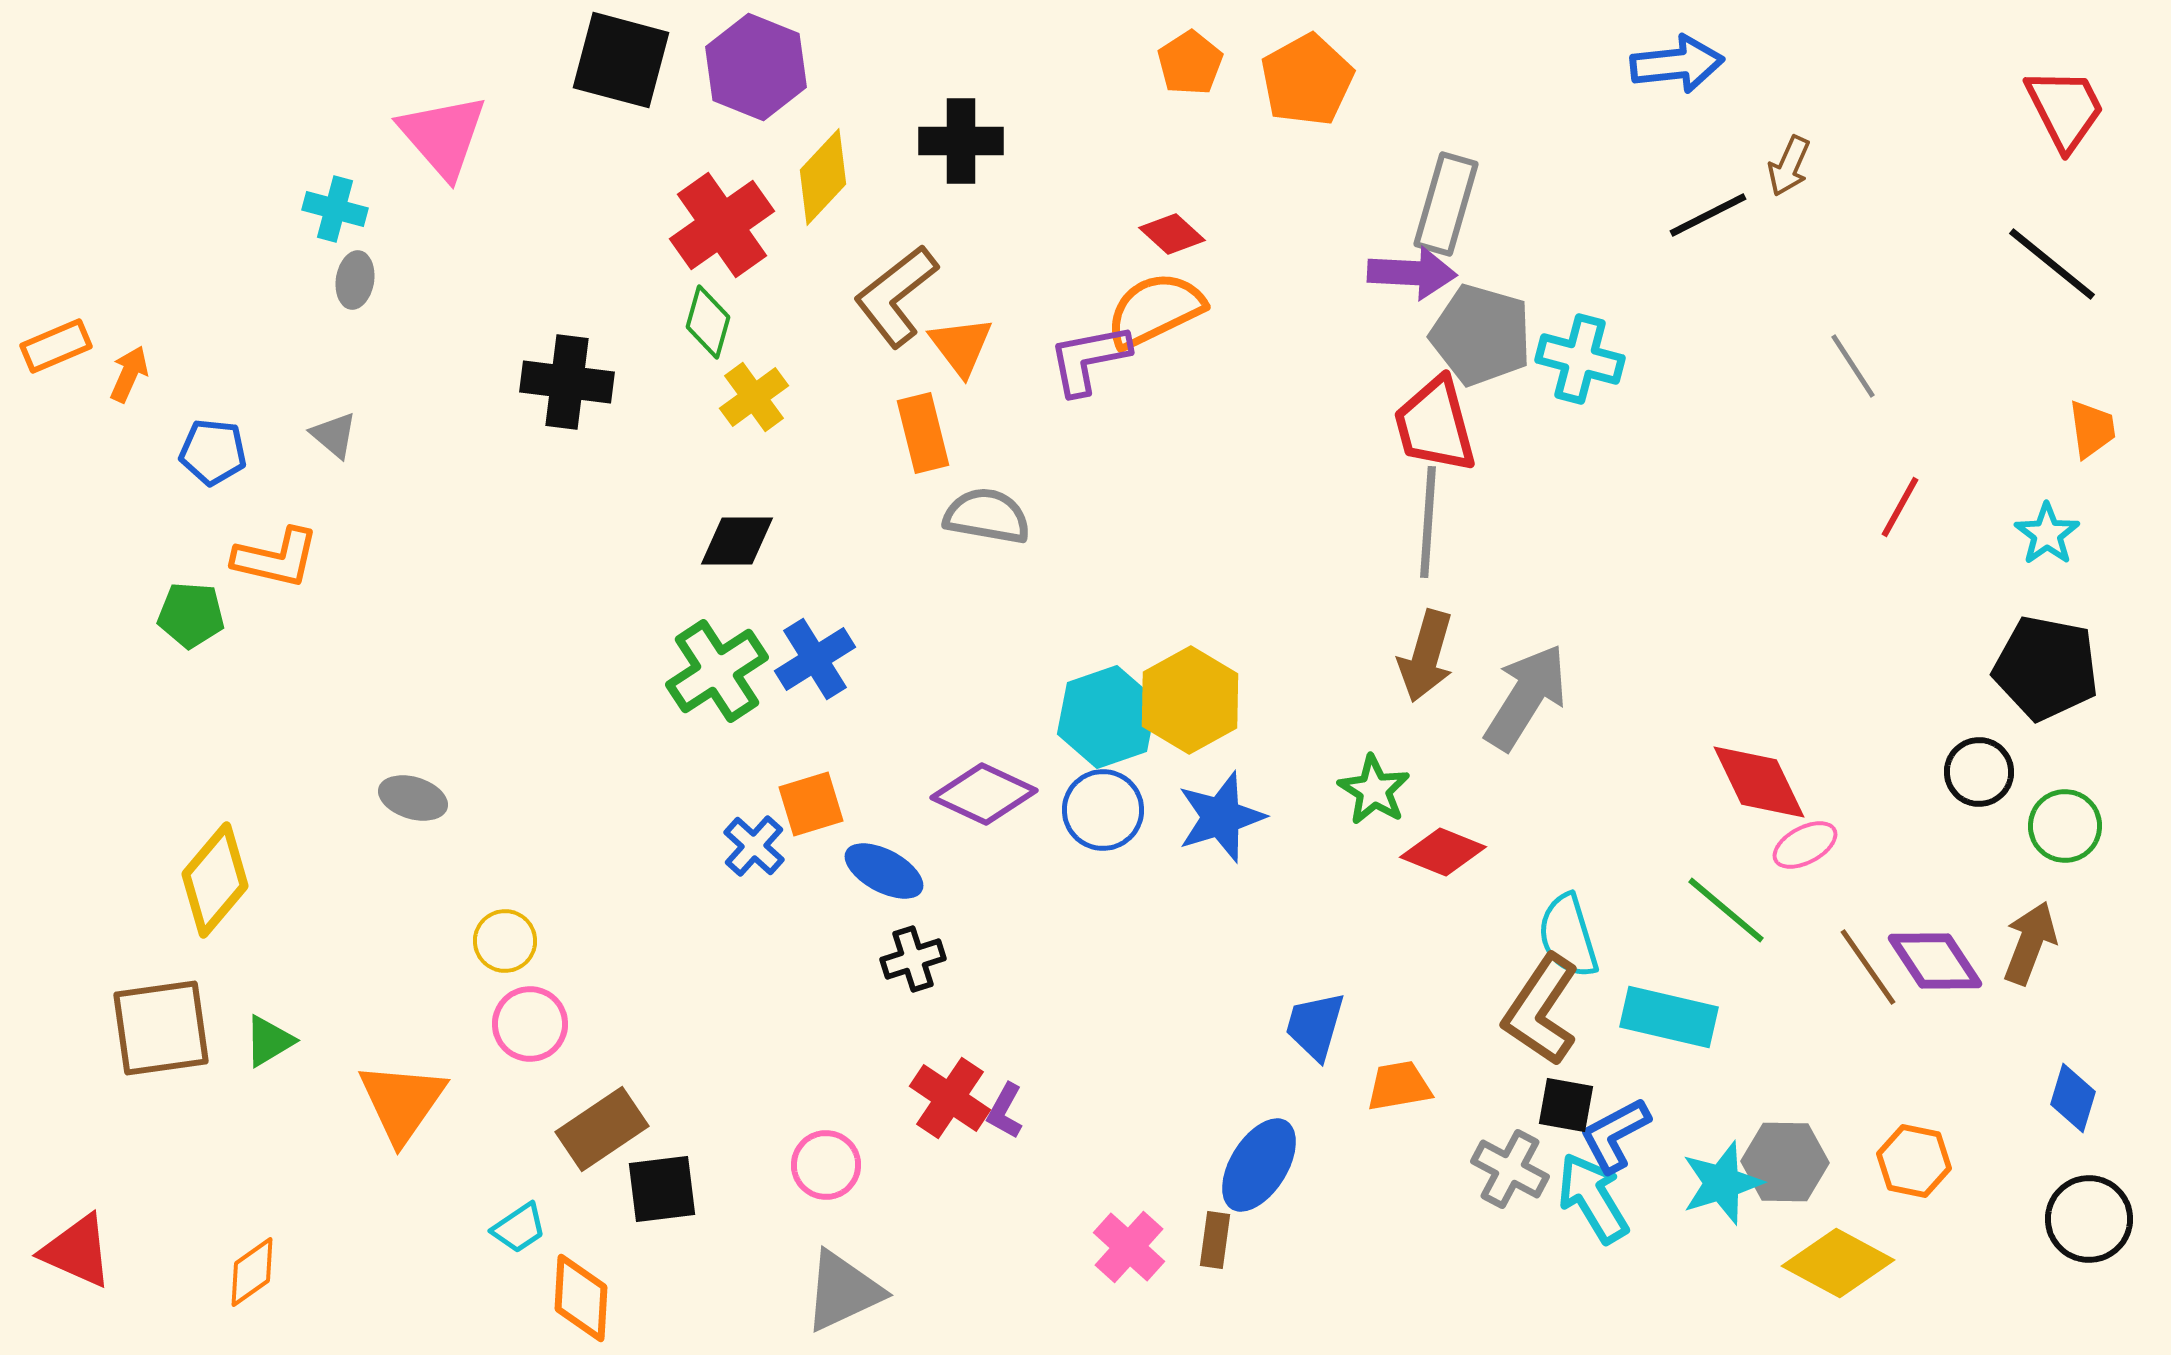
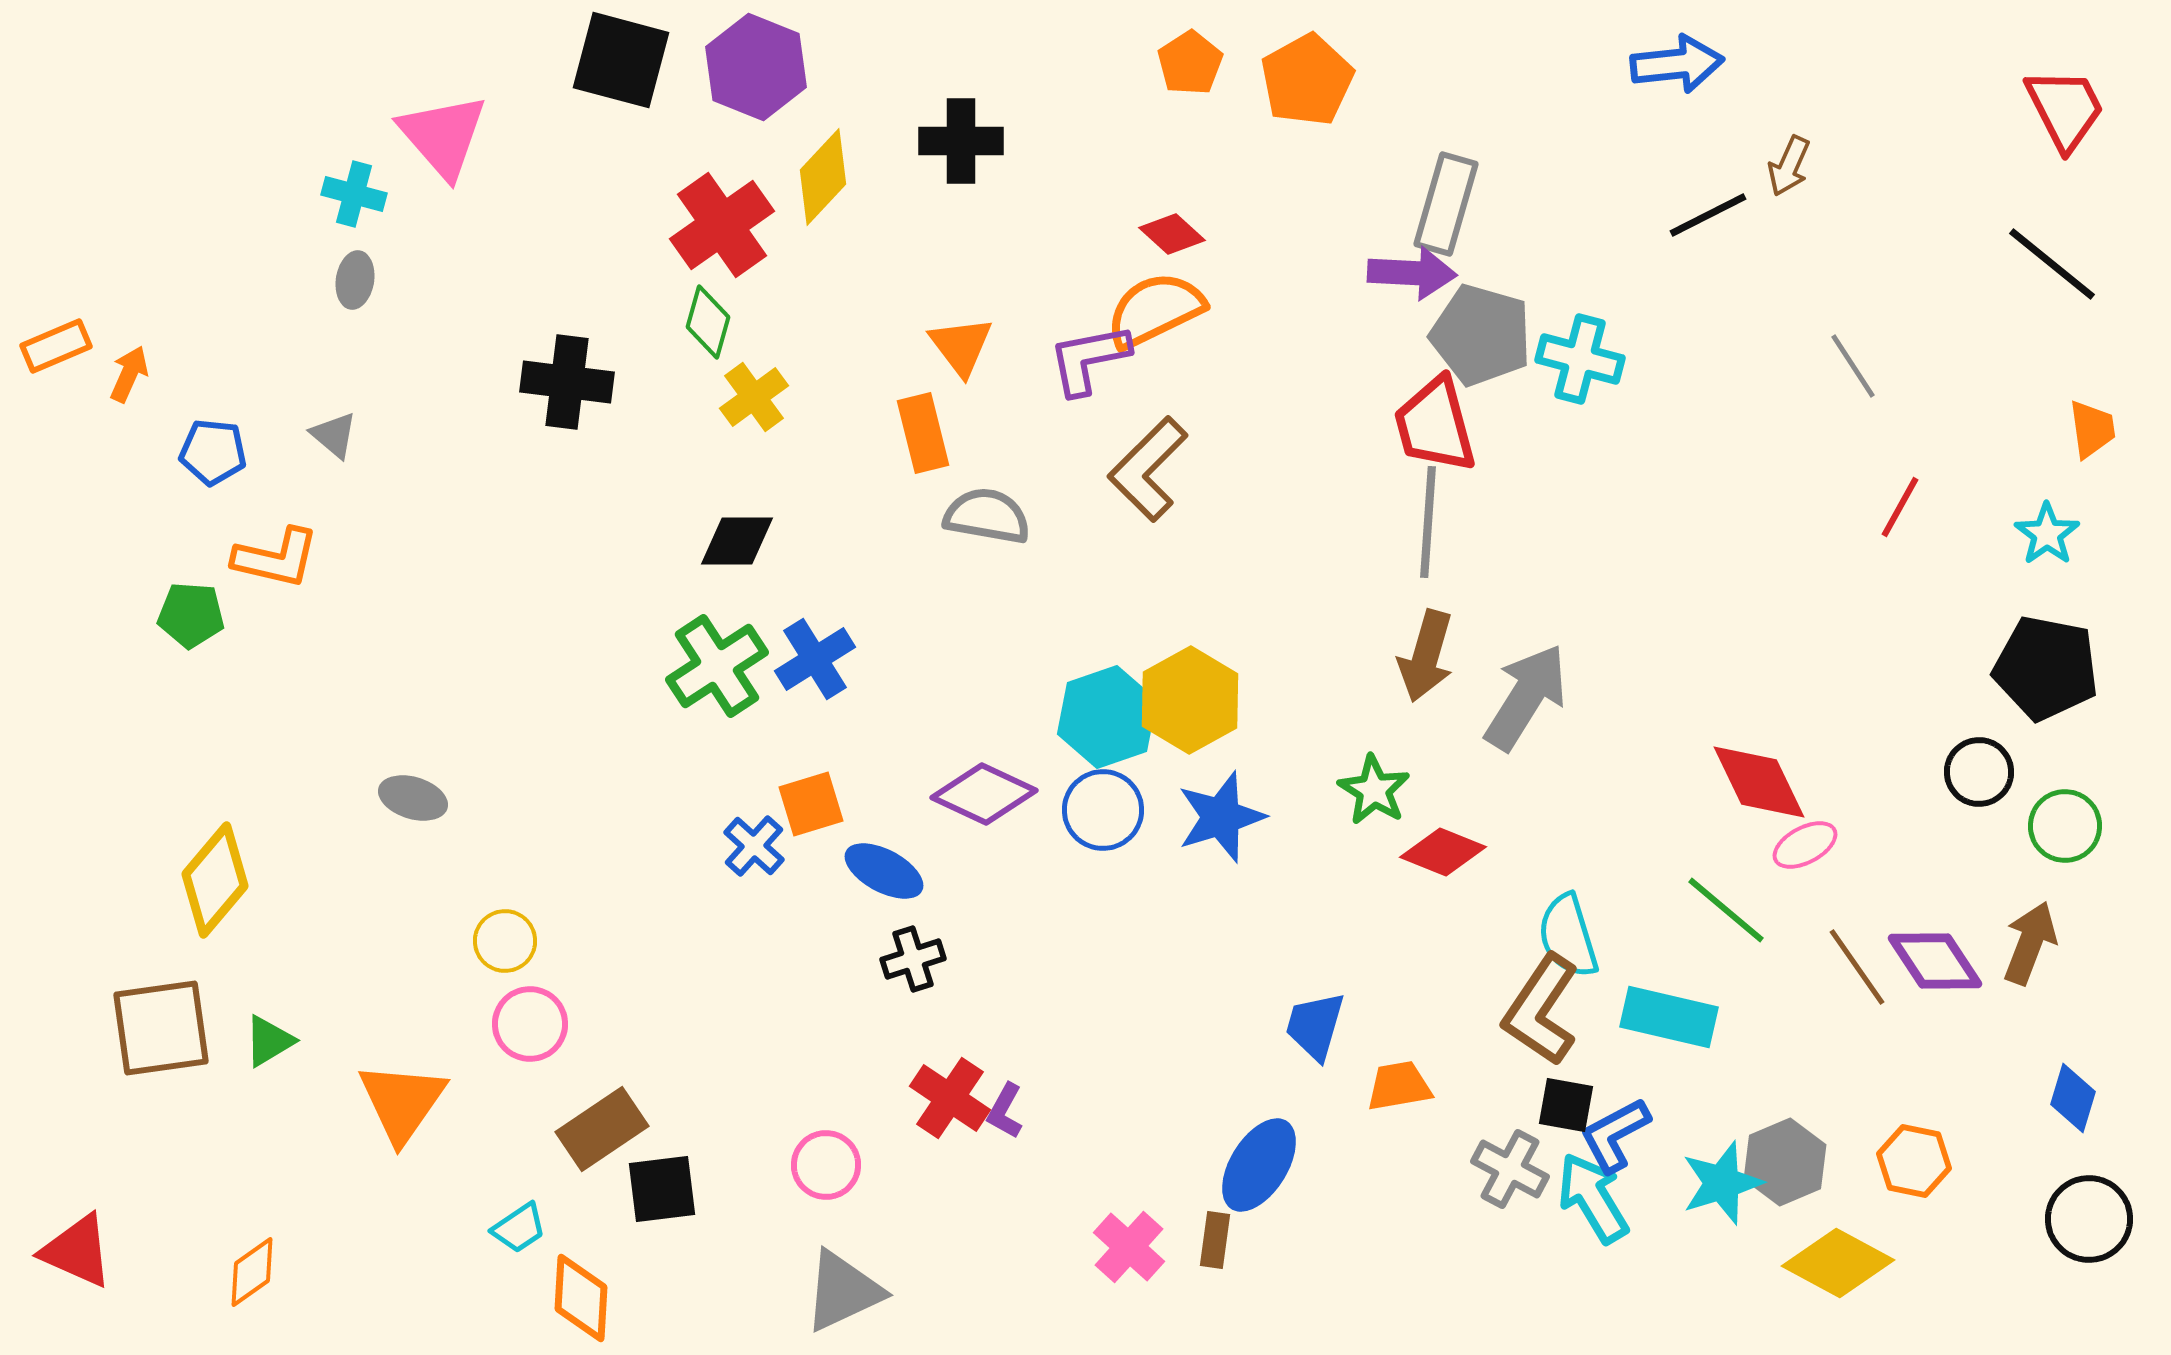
cyan cross at (335, 209): moved 19 px right, 15 px up
brown L-shape at (896, 296): moved 252 px right, 173 px down; rotated 7 degrees counterclockwise
green cross at (717, 671): moved 5 px up
brown line at (1868, 967): moved 11 px left
gray hexagon at (1785, 1162): rotated 24 degrees counterclockwise
